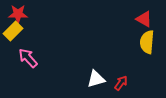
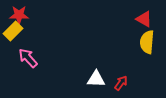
red star: moved 1 px right, 1 px down
white triangle: rotated 18 degrees clockwise
